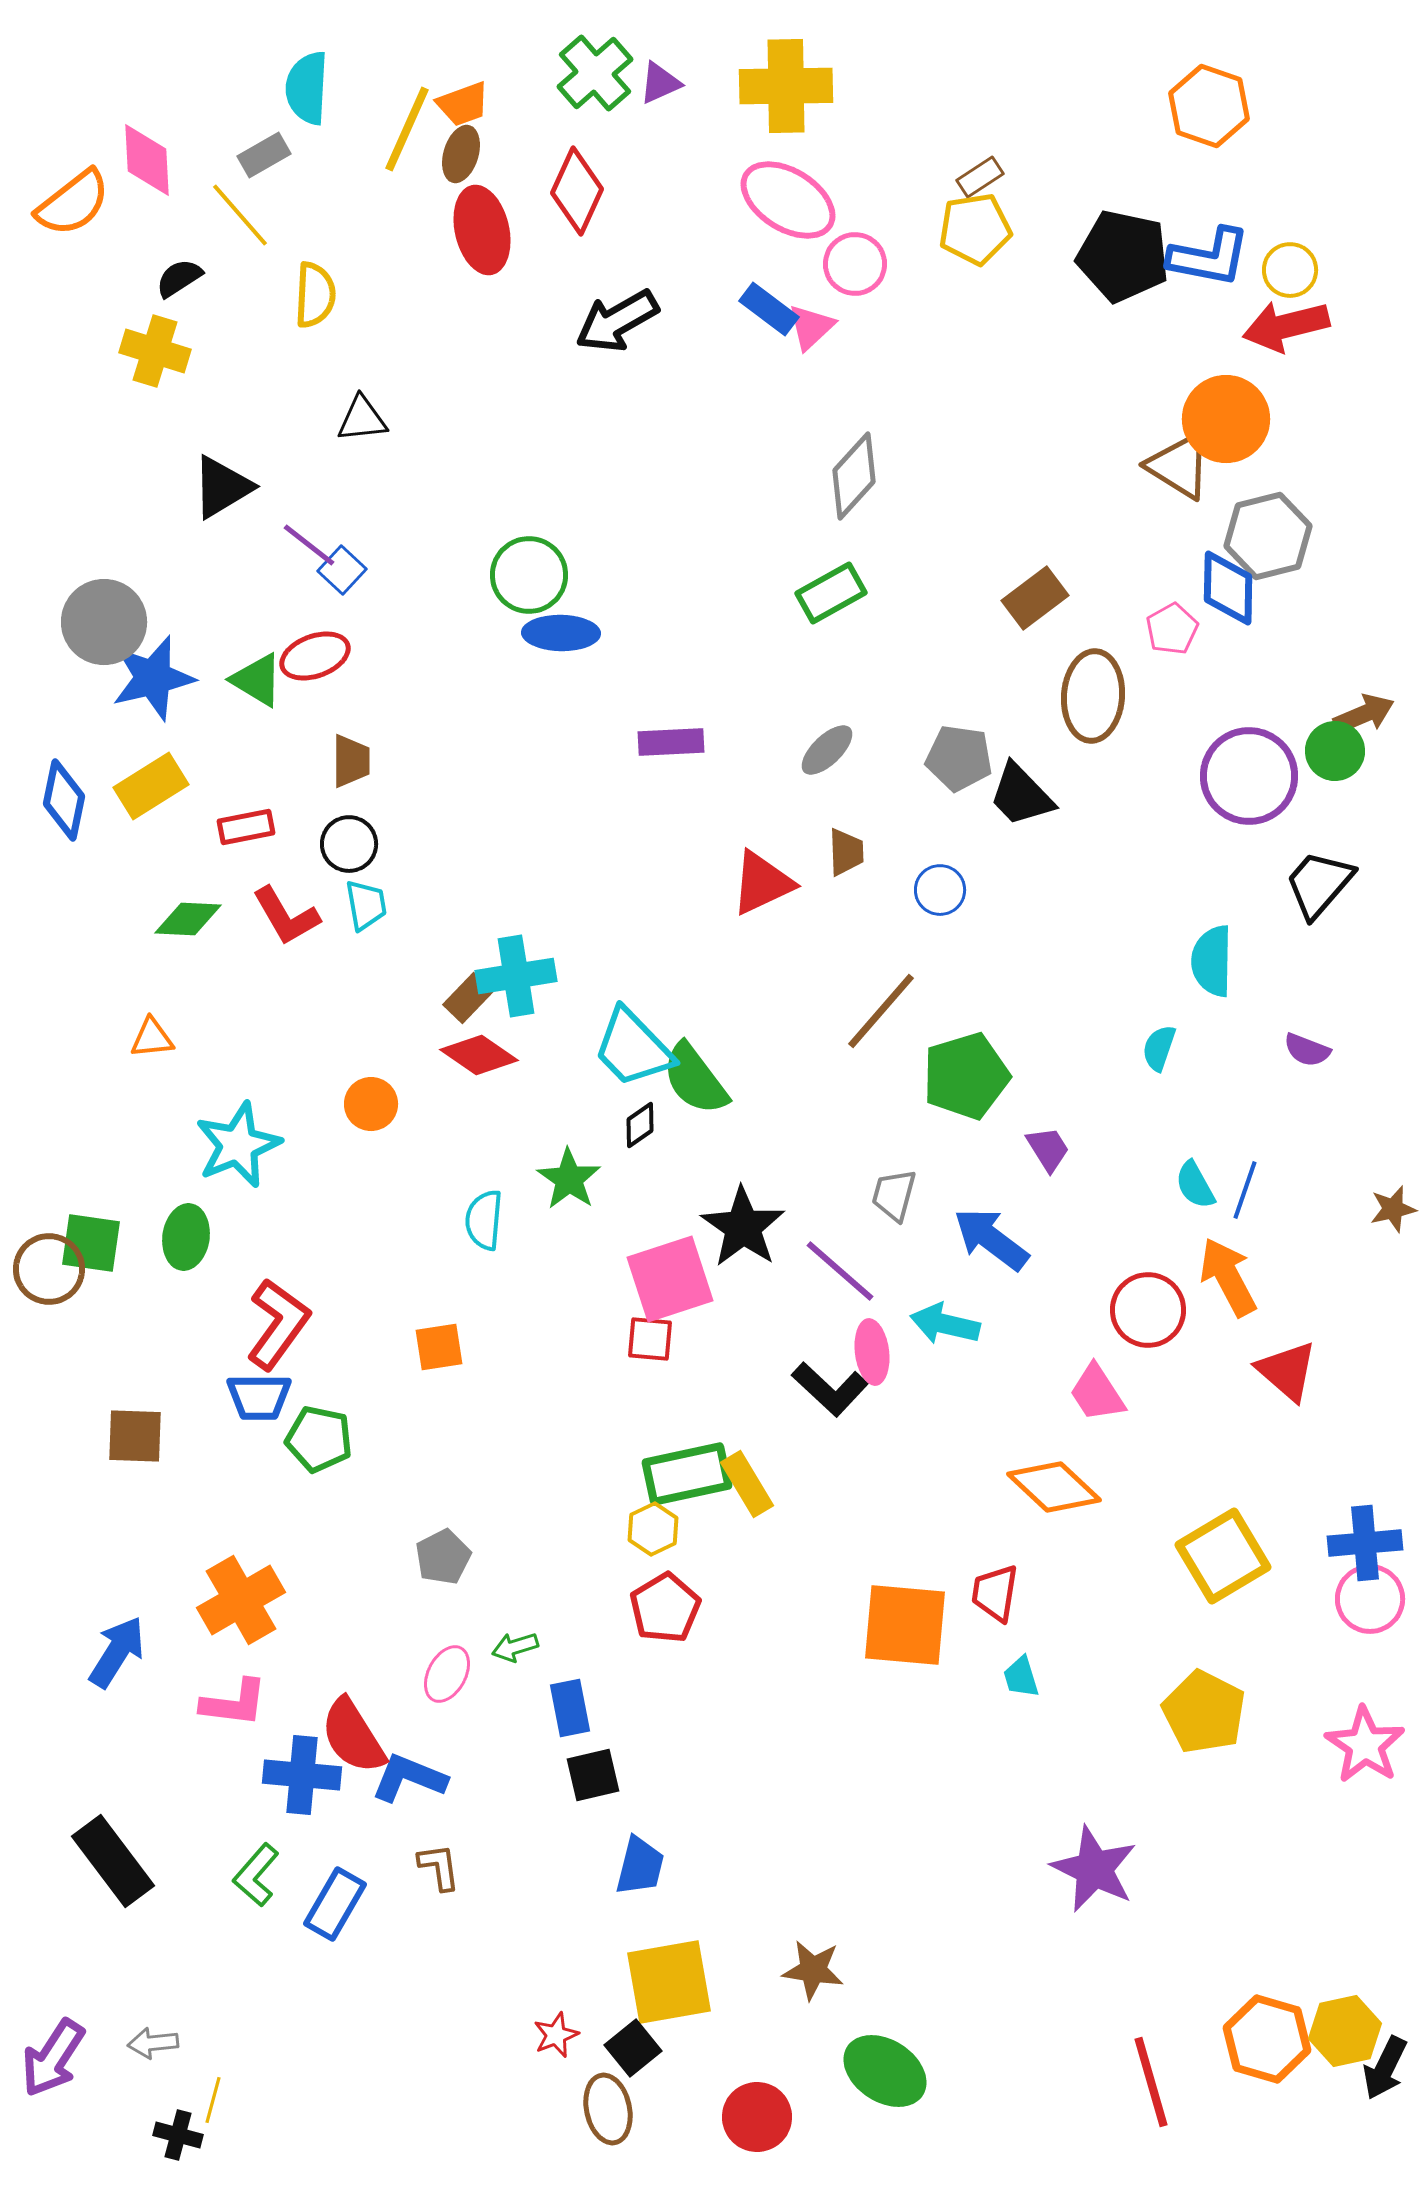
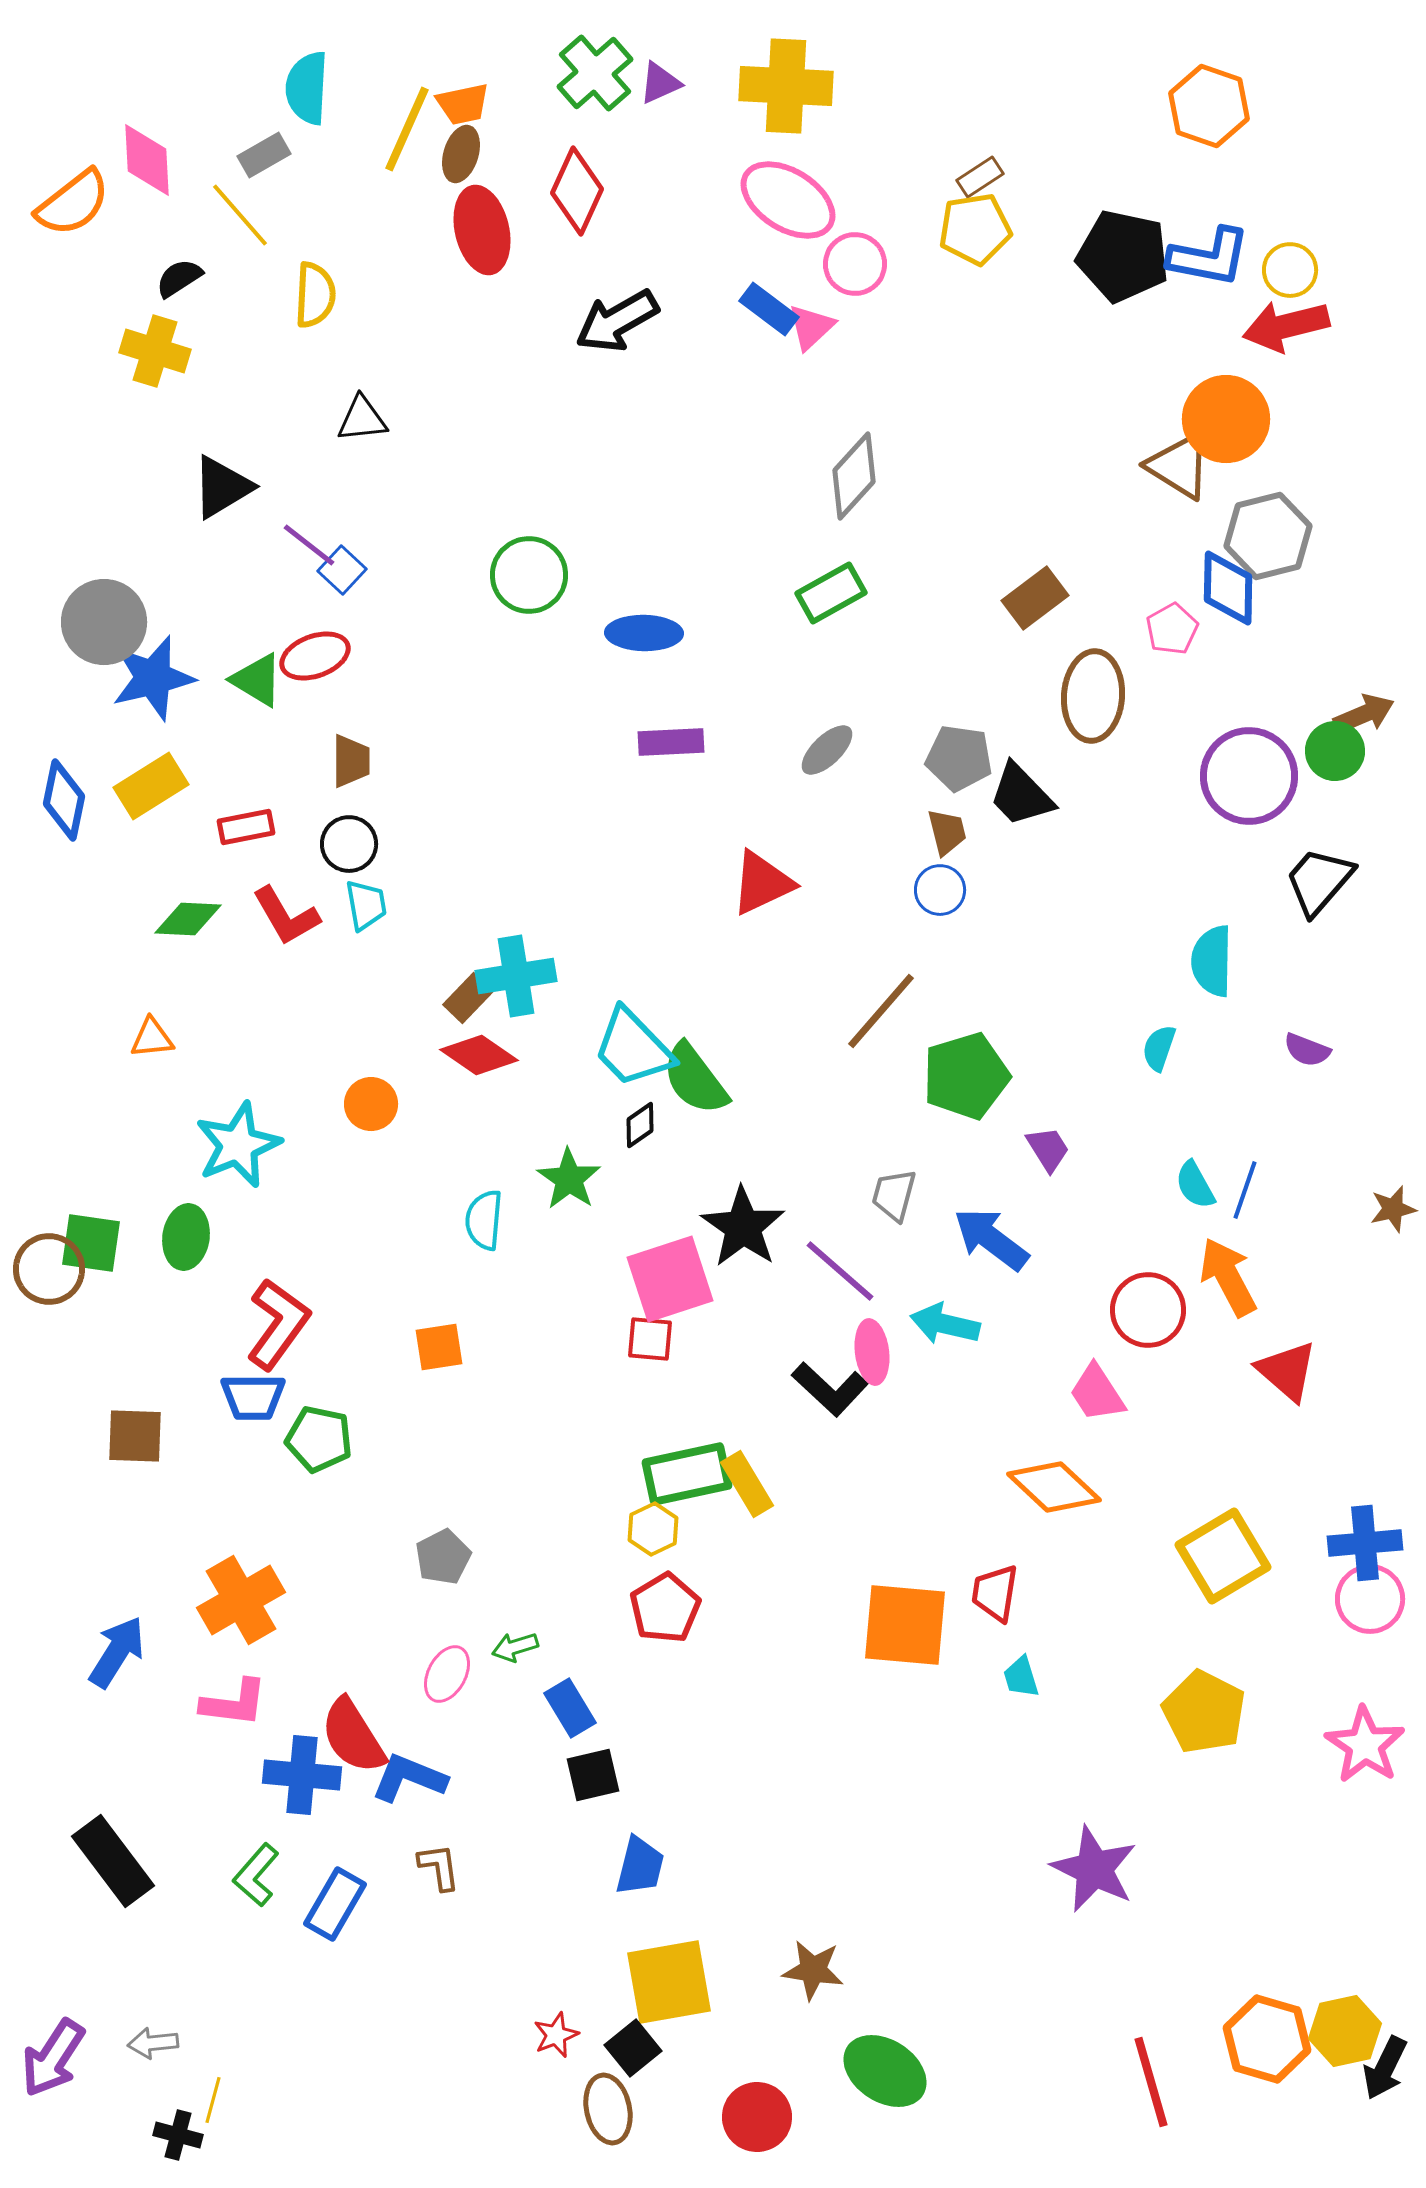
yellow cross at (786, 86): rotated 4 degrees clockwise
orange trapezoid at (463, 104): rotated 8 degrees clockwise
blue ellipse at (561, 633): moved 83 px right
brown trapezoid at (846, 852): moved 101 px right, 20 px up; rotated 12 degrees counterclockwise
black trapezoid at (1319, 884): moved 3 px up
blue trapezoid at (259, 1397): moved 6 px left
blue rectangle at (570, 1708): rotated 20 degrees counterclockwise
